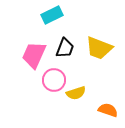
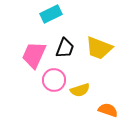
cyan rectangle: moved 1 px left, 1 px up
yellow semicircle: moved 4 px right, 3 px up
